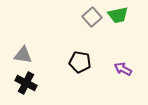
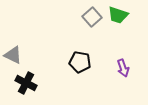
green trapezoid: rotated 30 degrees clockwise
gray triangle: moved 10 px left; rotated 18 degrees clockwise
purple arrow: moved 1 px up; rotated 138 degrees counterclockwise
